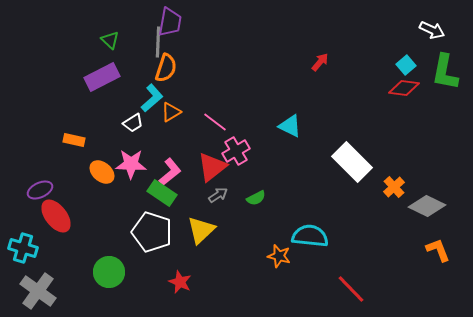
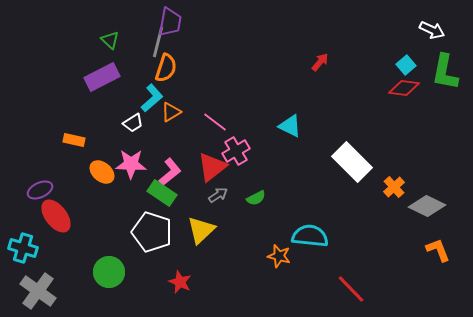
gray line: rotated 12 degrees clockwise
